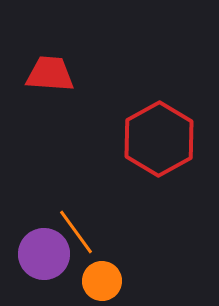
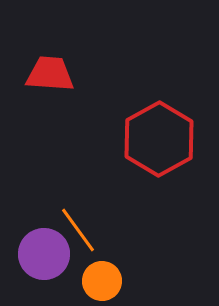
orange line: moved 2 px right, 2 px up
